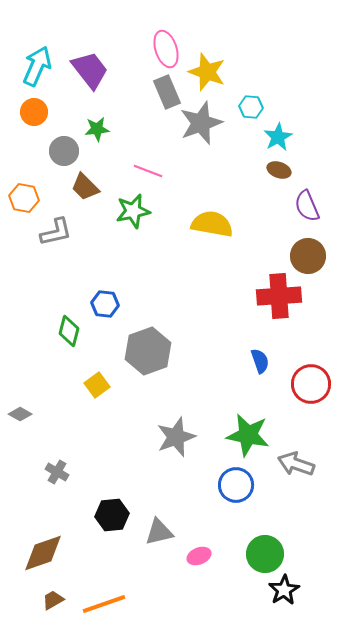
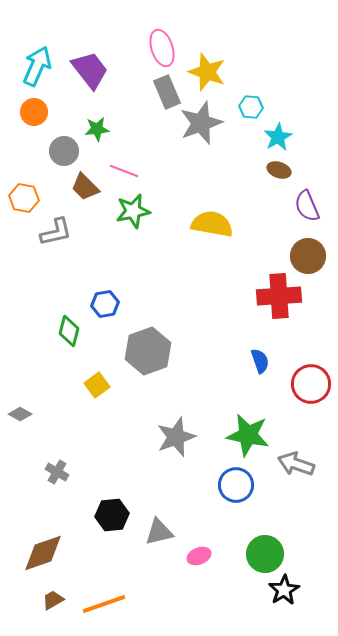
pink ellipse at (166, 49): moved 4 px left, 1 px up
pink line at (148, 171): moved 24 px left
blue hexagon at (105, 304): rotated 16 degrees counterclockwise
